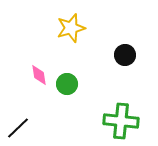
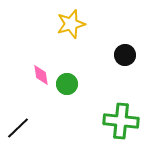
yellow star: moved 4 px up
pink diamond: moved 2 px right
